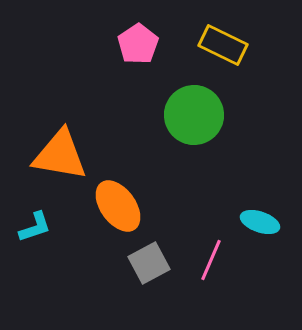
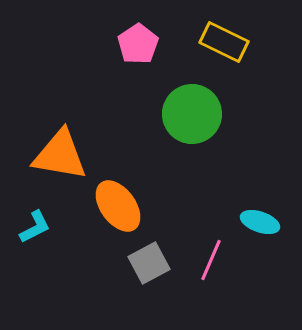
yellow rectangle: moved 1 px right, 3 px up
green circle: moved 2 px left, 1 px up
cyan L-shape: rotated 9 degrees counterclockwise
